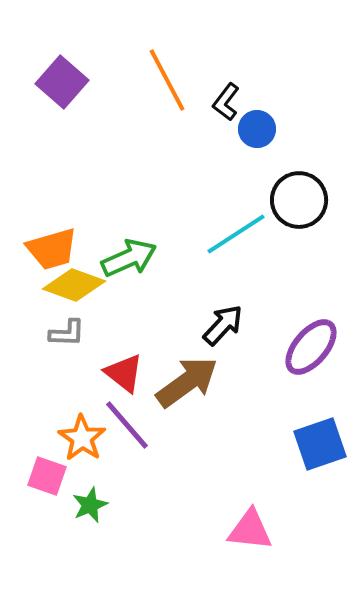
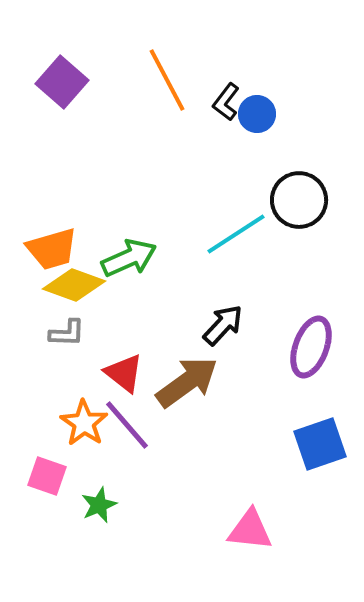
blue circle: moved 15 px up
purple ellipse: rotated 20 degrees counterclockwise
orange star: moved 2 px right, 15 px up
green star: moved 9 px right
